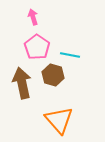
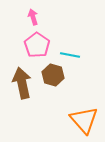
pink pentagon: moved 2 px up
orange triangle: moved 25 px right
